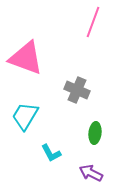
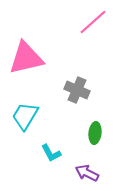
pink line: rotated 28 degrees clockwise
pink triangle: rotated 33 degrees counterclockwise
purple arrow: moved 4 px left
